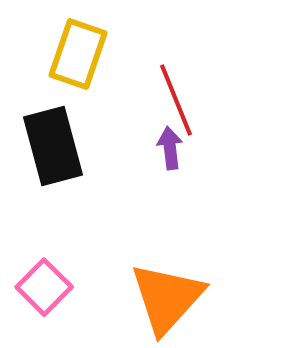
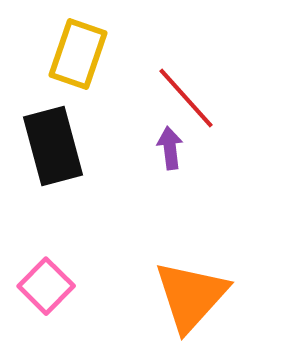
red line: moved 10 px right, 2 px up; rotated 20 degrees counterclockwise
pink square: moved 2 px right, 1 px up
orange triangle: moved 24 px right, 2 px up
